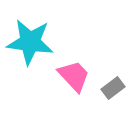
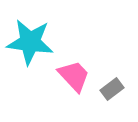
gray rectangle: moved 1 px left, 1 px down
